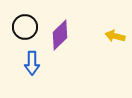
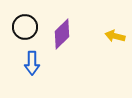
purple diamond: moved 2 px right, 1 px up
